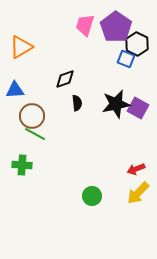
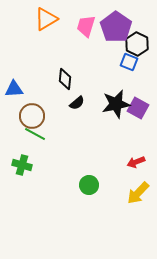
pink trapezoid: moved 1 px right, 1 px down
orange triangle: moved 25 px right, 28 px up
blue square: moved 3 px right, 3 px down
black diamond: rotated 65 degrees counterclockwise
blue triangle: moved 1 px left, 1 px up
black semicircle: rotated 56 degrees clockwise
green cross: rotated 12 degrees clockwise
red arrow: moved 7 px up
green circle: moved 3 px left, 11 px up
